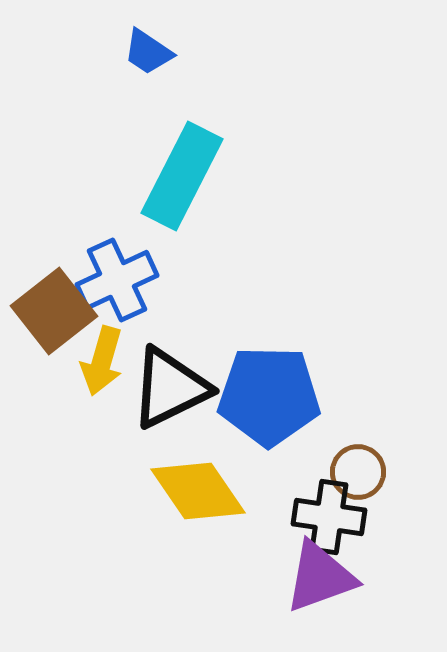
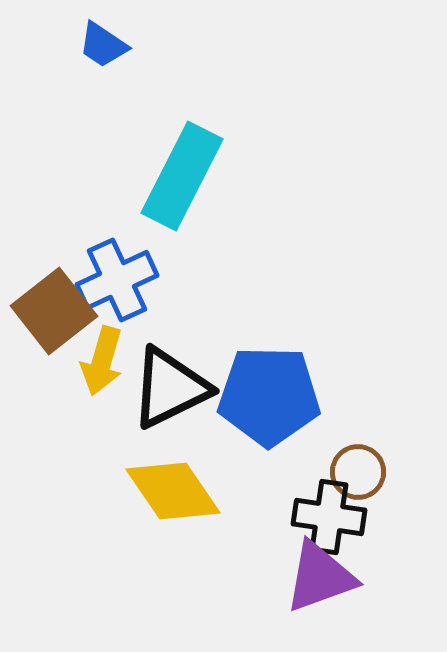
blue trapezoid: moved 45 px left, 7 px up
yellow diamond: moved 25 px left
